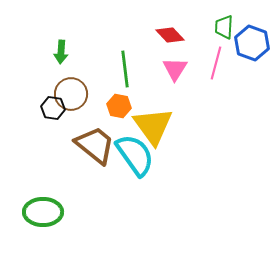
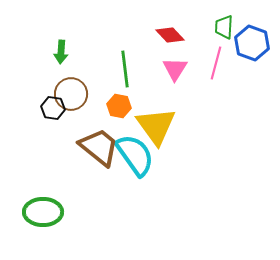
yellow triangle: moved 3 px right
brown trapezoid: moved 4 px right, 2 px down
